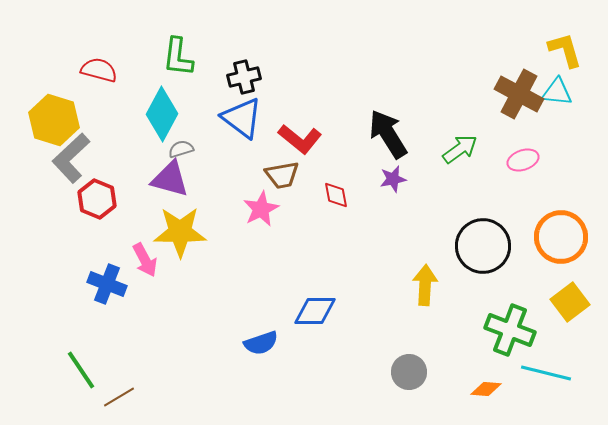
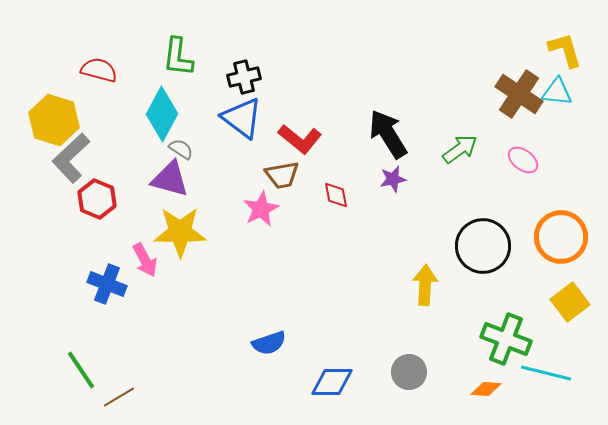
brown cross: rotated 6 degrees clockwise
gray semicircle: rotated 50 degrees clockwise
pink ellipse: rotated 56 degrees clockwise
blue diamond: moved 17 px right, 71 px down
green cross: moved 4 px left, 9 px down
blue semicircle: moved 8 px right
